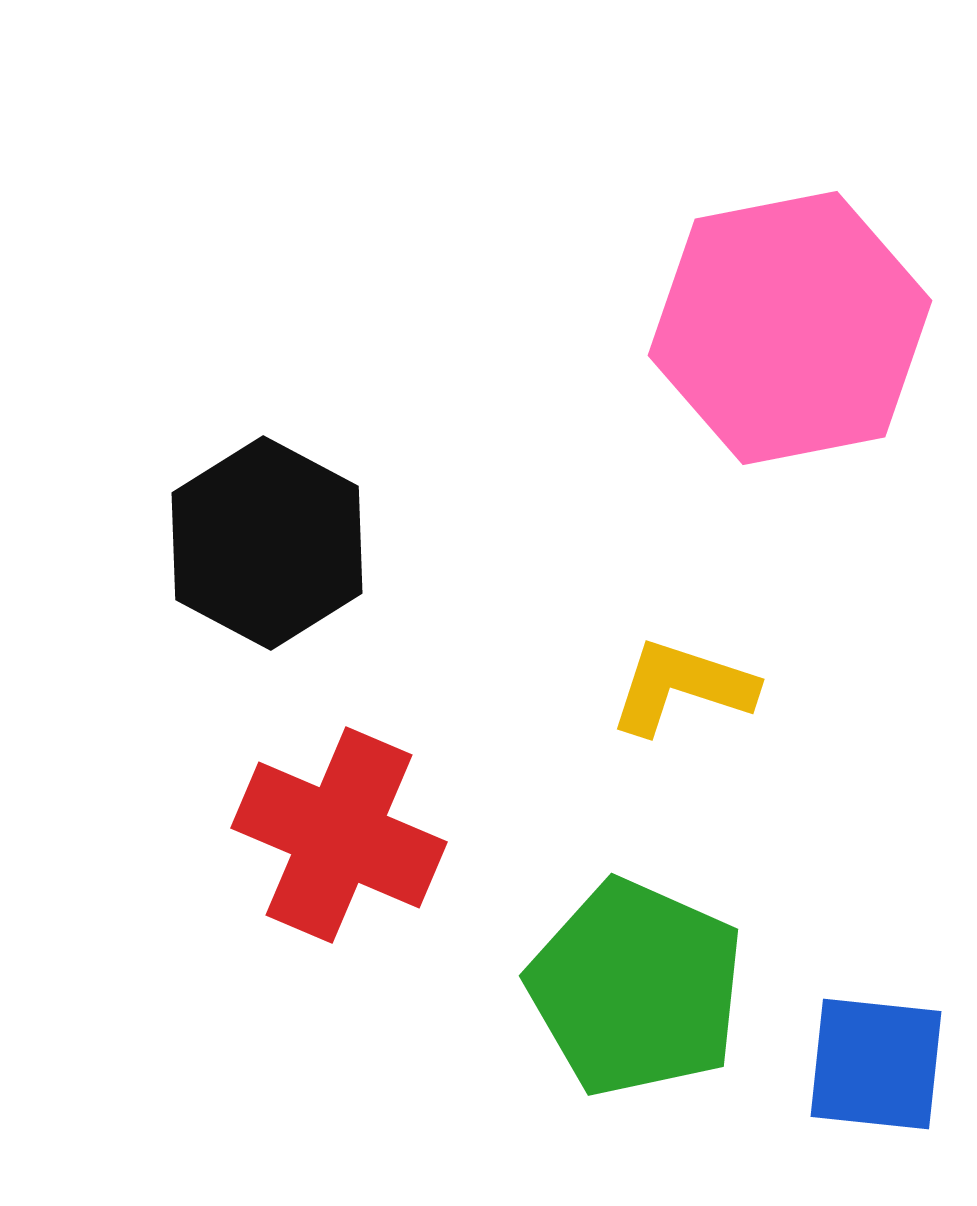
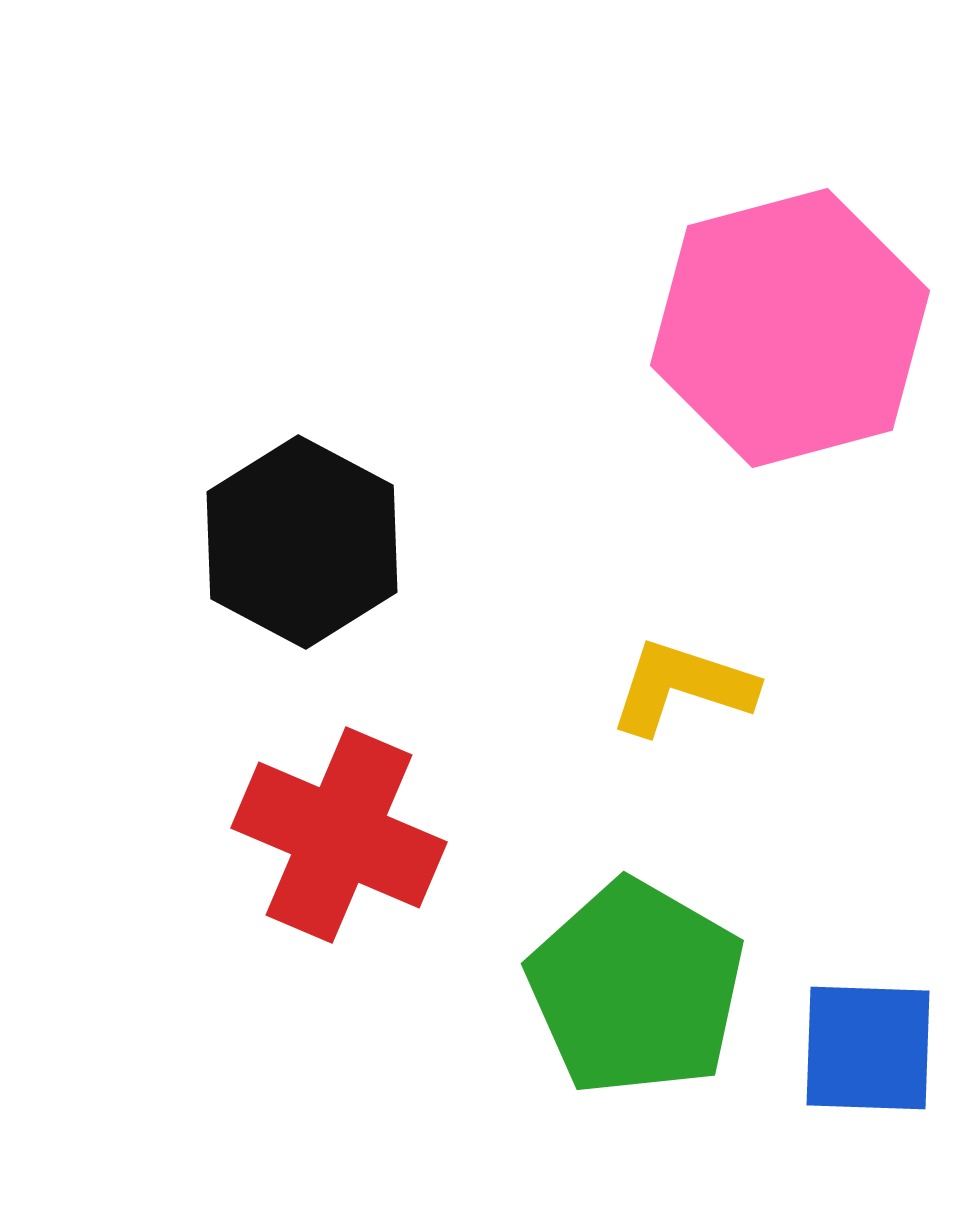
pink hexagon: rotated 4 degrees counterclockwise
black hexagon: moved 35 px right, 1 px up
green pentagon: rotated 6 degrees clockwise
blue square: moved 8 px left, 16 px up; rotated 4 degrees counterclockwise
